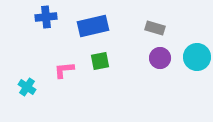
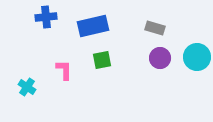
green square: moved 2 px right, 1 px up
pink L-shape: rotated 95 degrees clockwise
